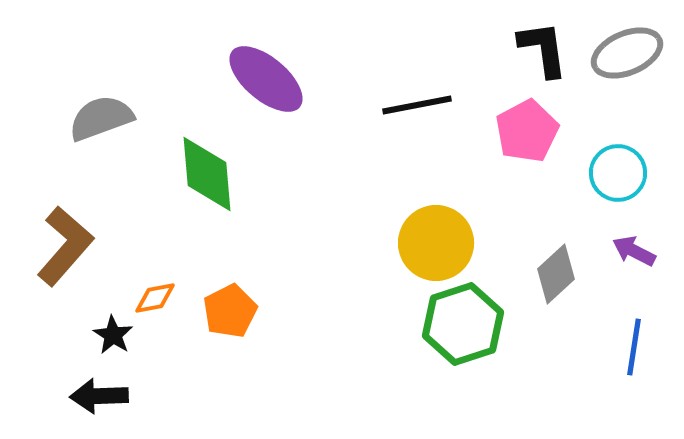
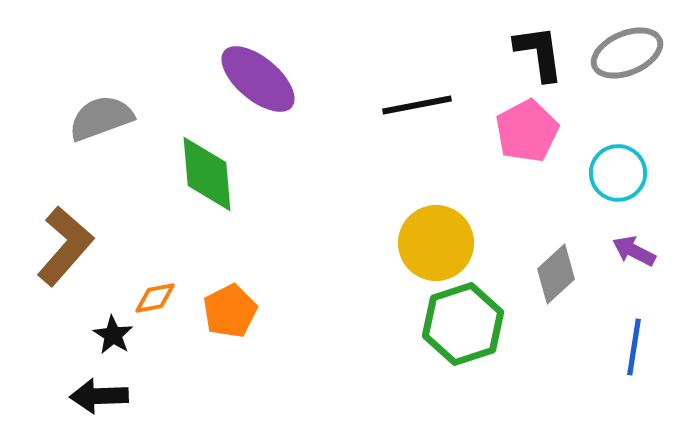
black L-shape: moved 4 px left, 4 px down
purple ellipse: moved 8 px left
